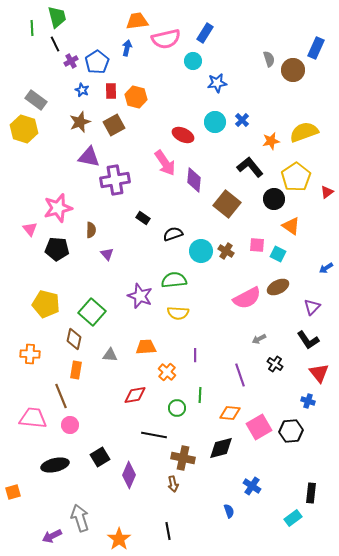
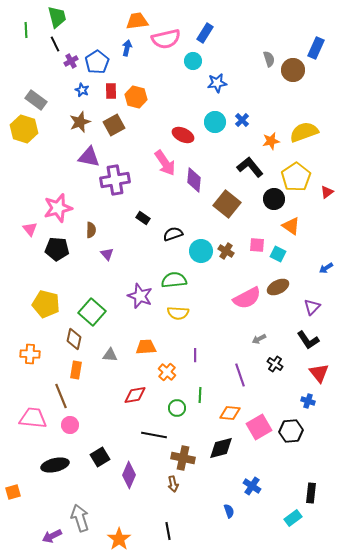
green line at (32, 28): moved 6 px left, 2 px down
